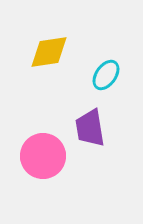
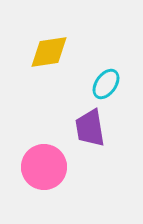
cyan ellipse: moved 9 px down
pink circle: moved 1 px right, 11 px down
